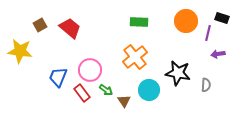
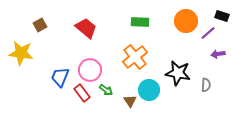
black rectangle: moved 2 px up
green rectangle: moved 1 px right
red trapezoid: moved 16 px right
purple line: rotated 35 degrees clockwise
yellow star: moved 1 px right, 2 px down
blue trapezoid: moved 2 px right
brown triangle: moved 6 px right
